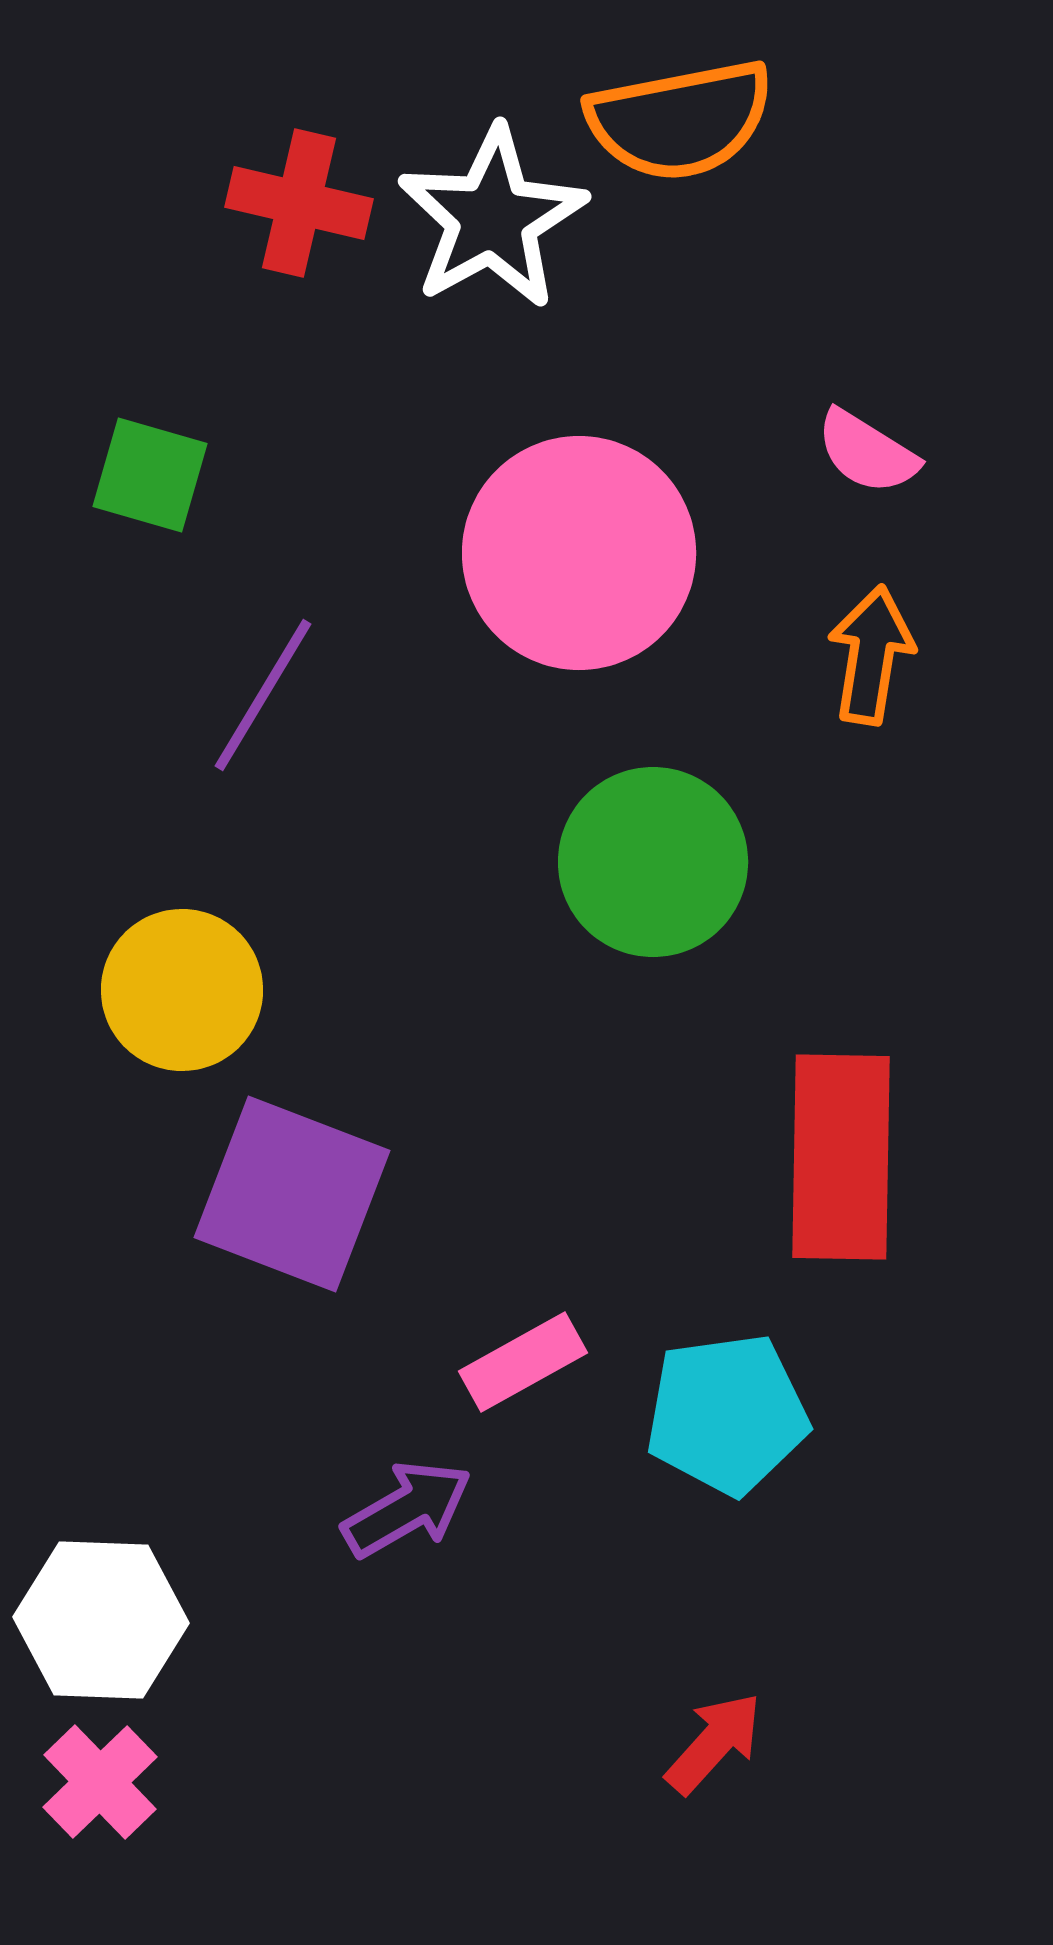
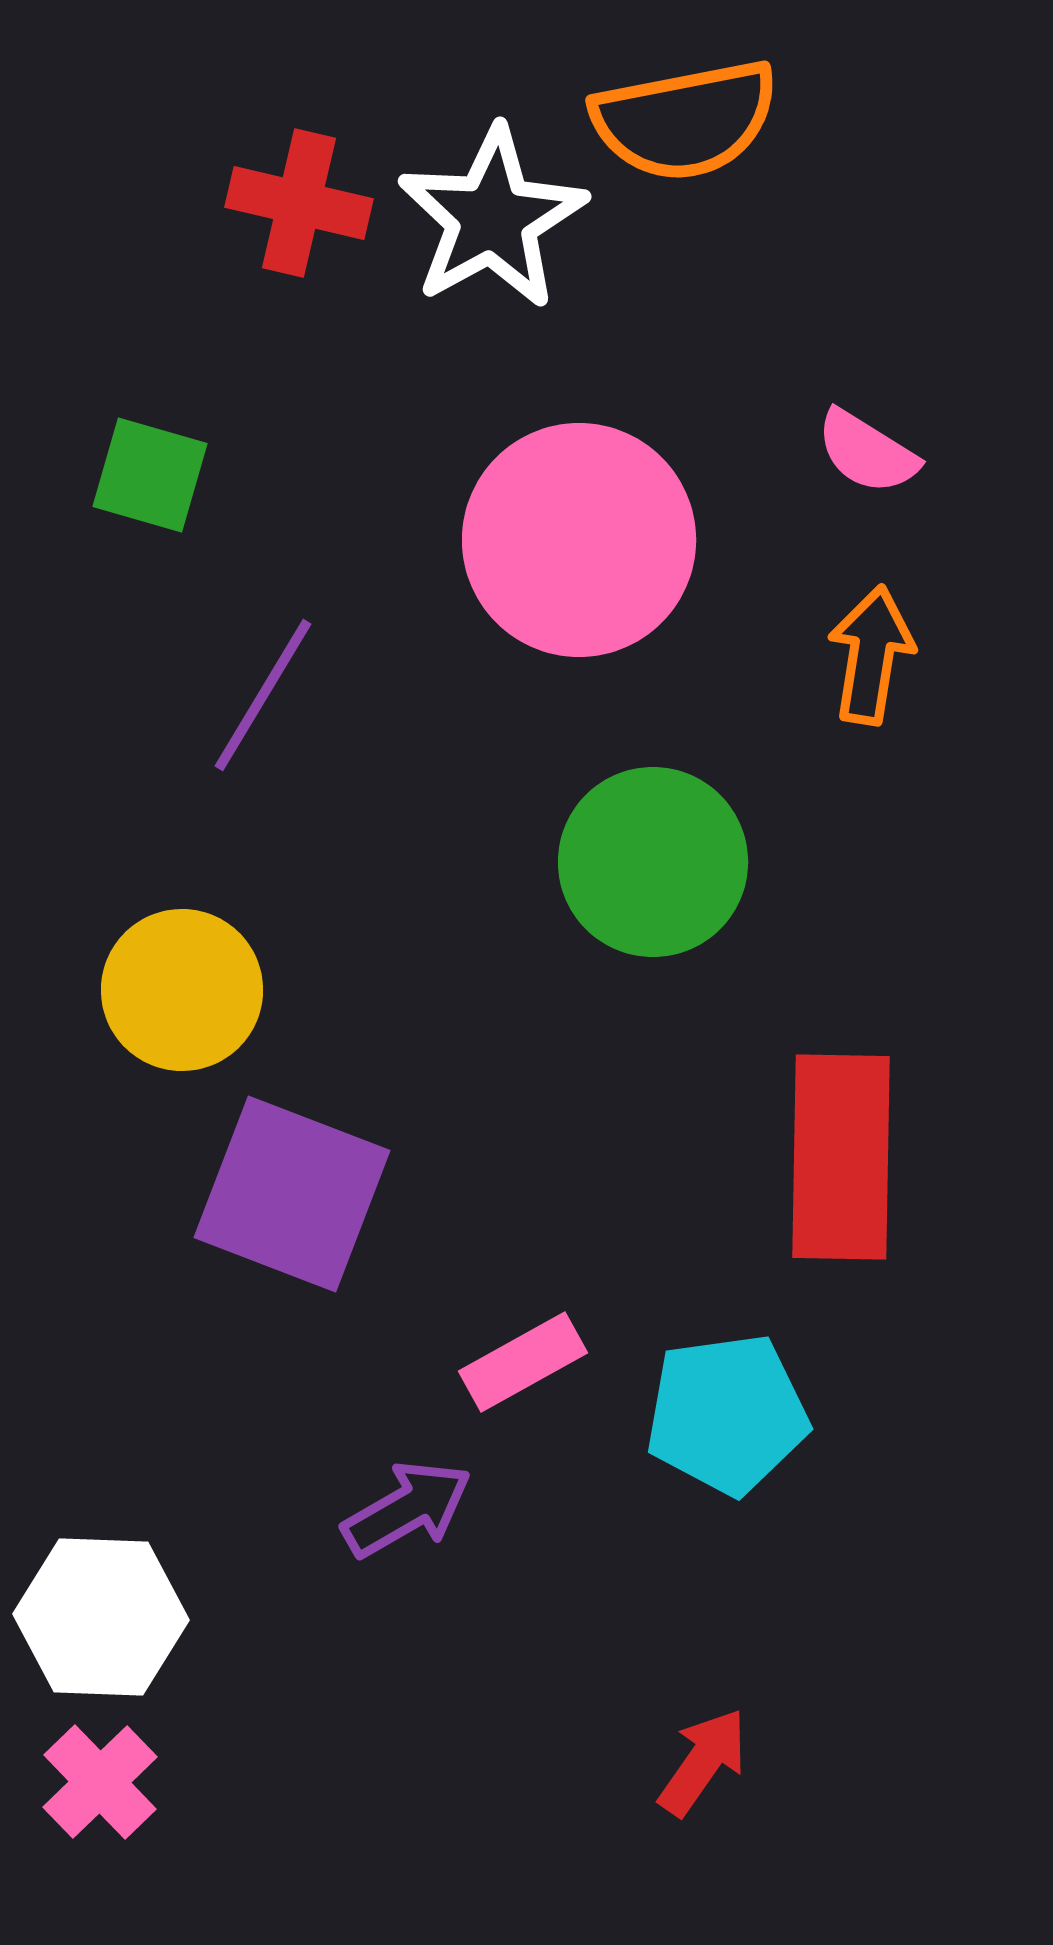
orange semicircle: moved 5 px right
pink circle: moved 13 px up
white hexagon: moved 3 px up
red arrow: moved 11 px left, 19 px down; rotated 7 degrees counterclockwise
